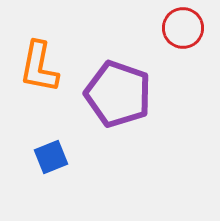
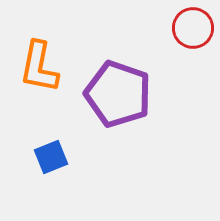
red circle: moved 10 px right
